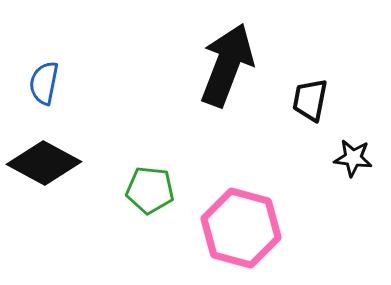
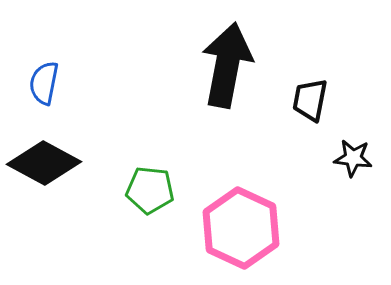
black arrow: rotated 10 degrees counterclockwise
pink hexagon: rotated 10 degrees clockwise
